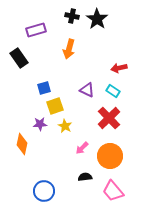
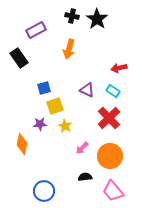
purple rectangle: rotated 12 degrees counterclockwise
